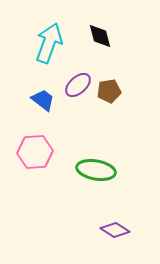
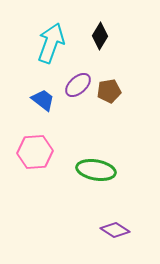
black diamond: rotated 44 degrees clockwise
cyan arrow: moved 2 px right
